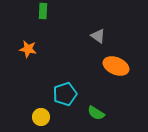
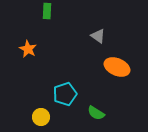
green rectangle: moved 4 px right
orange star: rotated 18 degrees clockwise
orange ellipse: moved 1 px right, 1 px down
